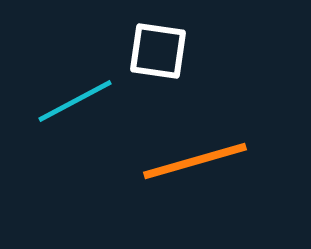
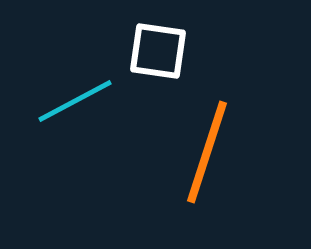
orange line: moved 12 px right, 9 px up; rotated 56 degrees counterclockwise
